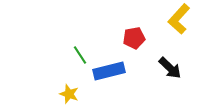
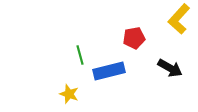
green line: rotated 18 degrees clockwise
black arrow: rotated 15 degrees counterclockwise
